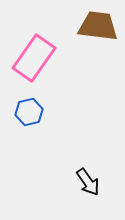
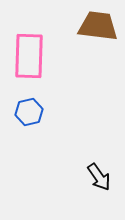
pink rectangle: moved 5 px left, 2 px up; rotated 33 degrees counterclockwise
black arrow: moved 11 px right, 5 px up
